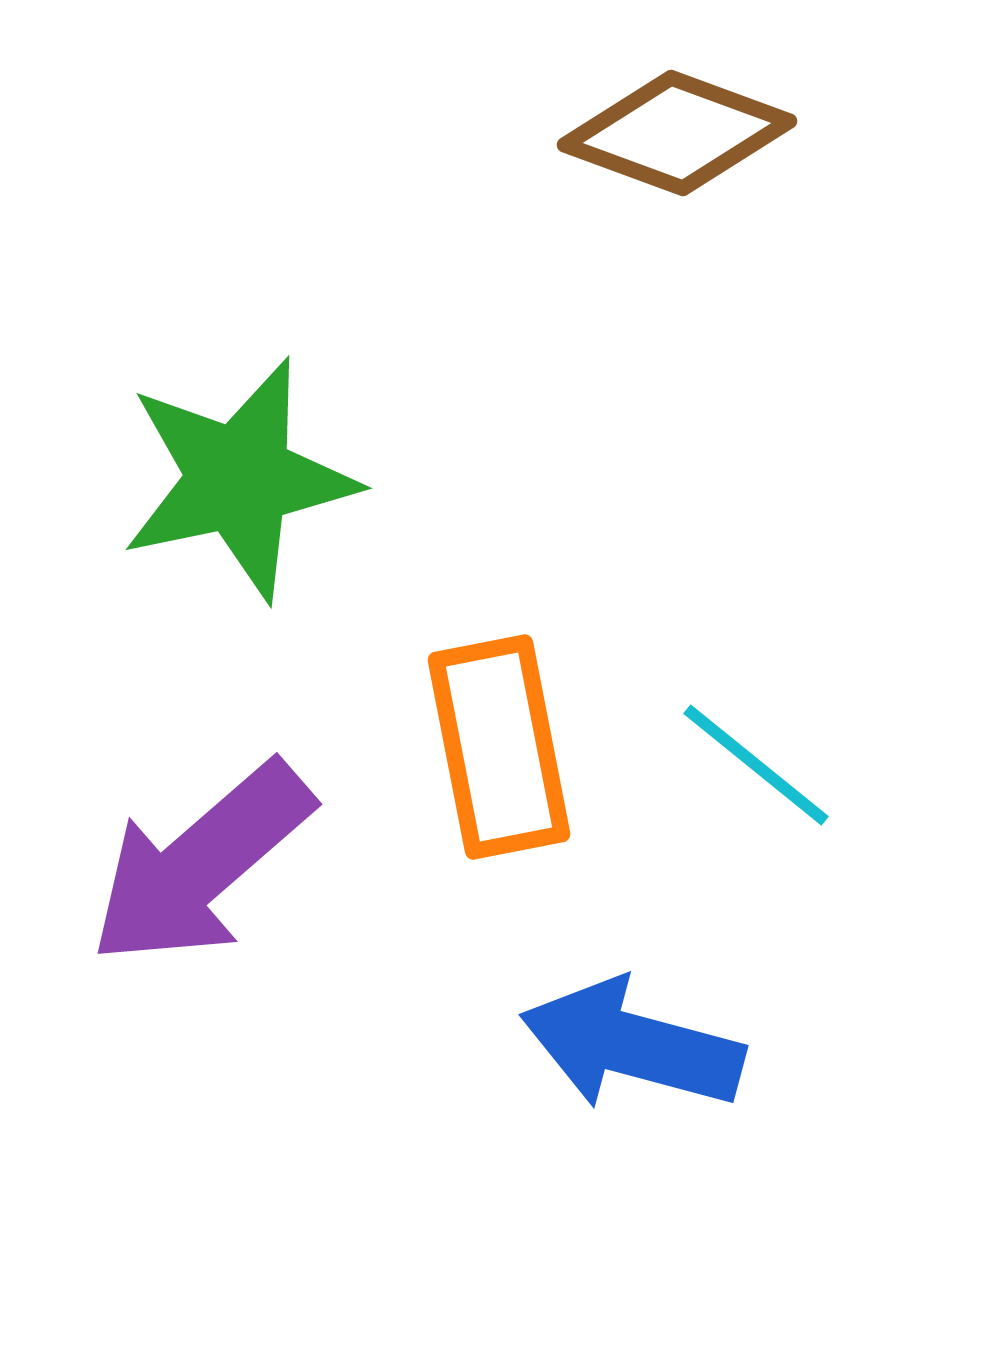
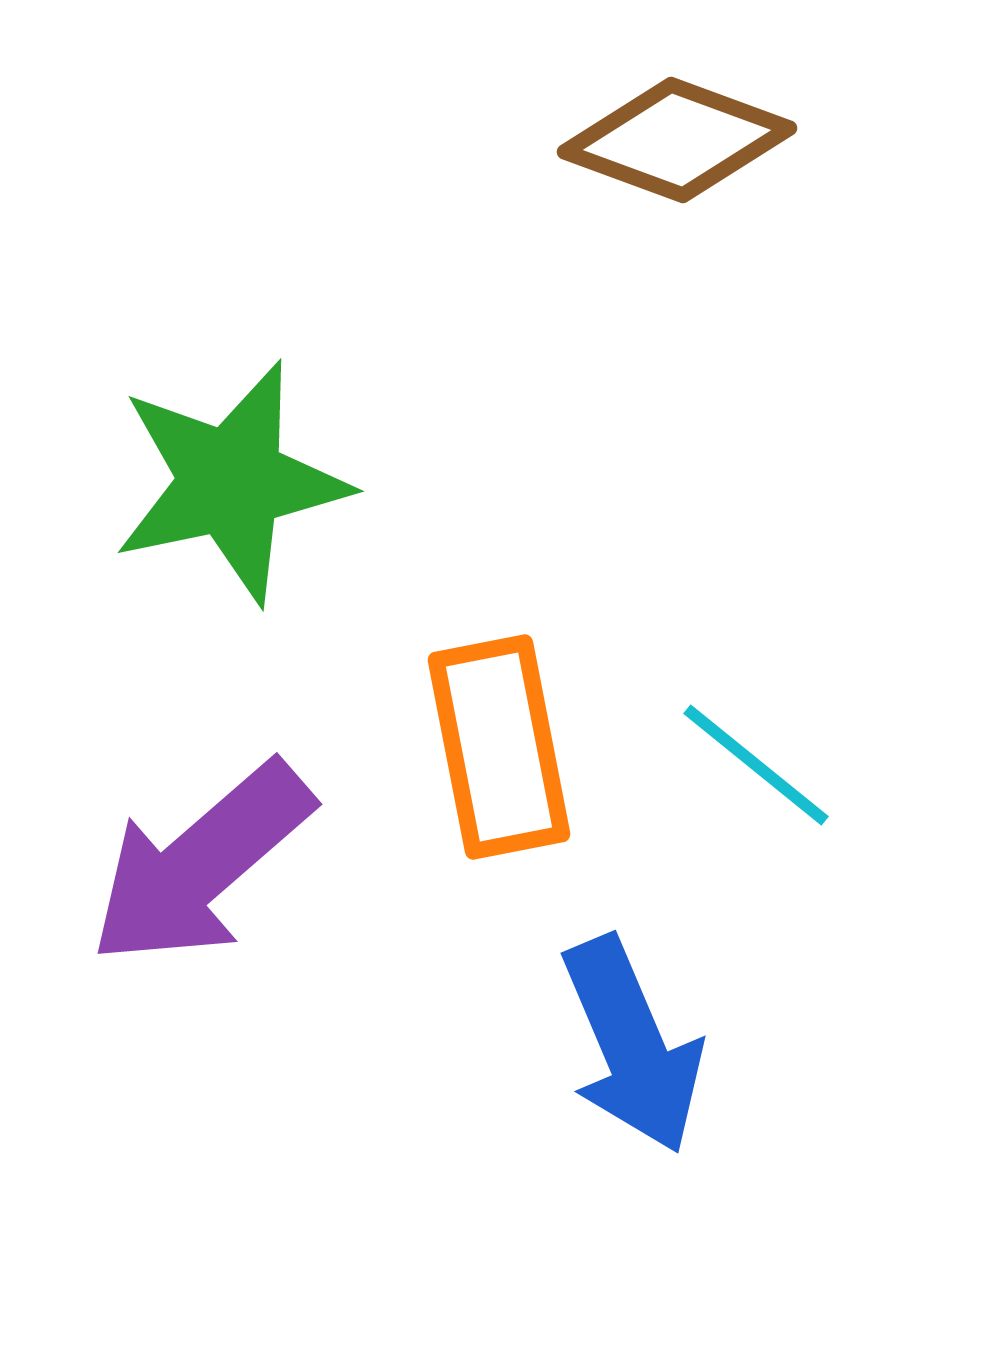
brown diamond: moved 7 px down
green star: moved 8 px left, 3 px down
blue arrow: rotated 128 degrees counterclockwise
